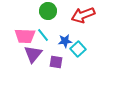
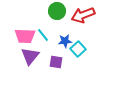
green circle: moved 9 px right
purple triangle: moved 3 px left, 2 px down
